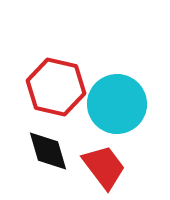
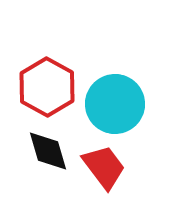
red hexagon: moved 9 px left; rotated 16 degrees clockwise
cyan circle: moved 2 px left
